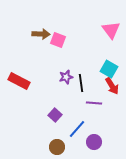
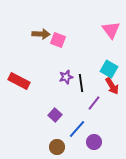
purple line: rotated 56 degrees counterclockwise
